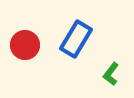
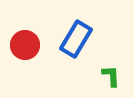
green L-shape: moved 2 px down; rotated 140 degrees clockwise
